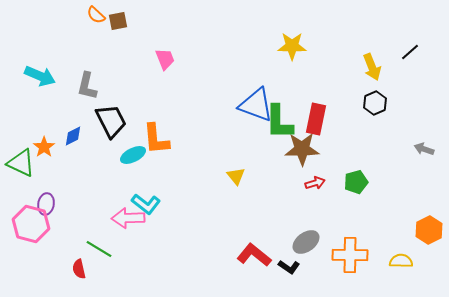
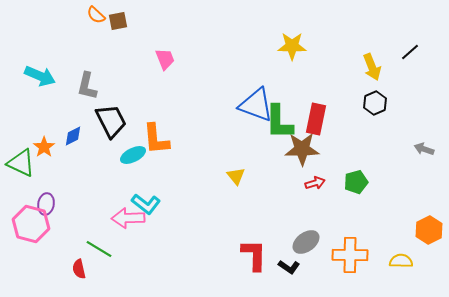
red L-shape: rotated 52 degrees clockwise
